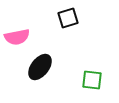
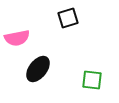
pink semicircle: moved 1 px down
black ellipse: moved 2 px left, 2 px down
